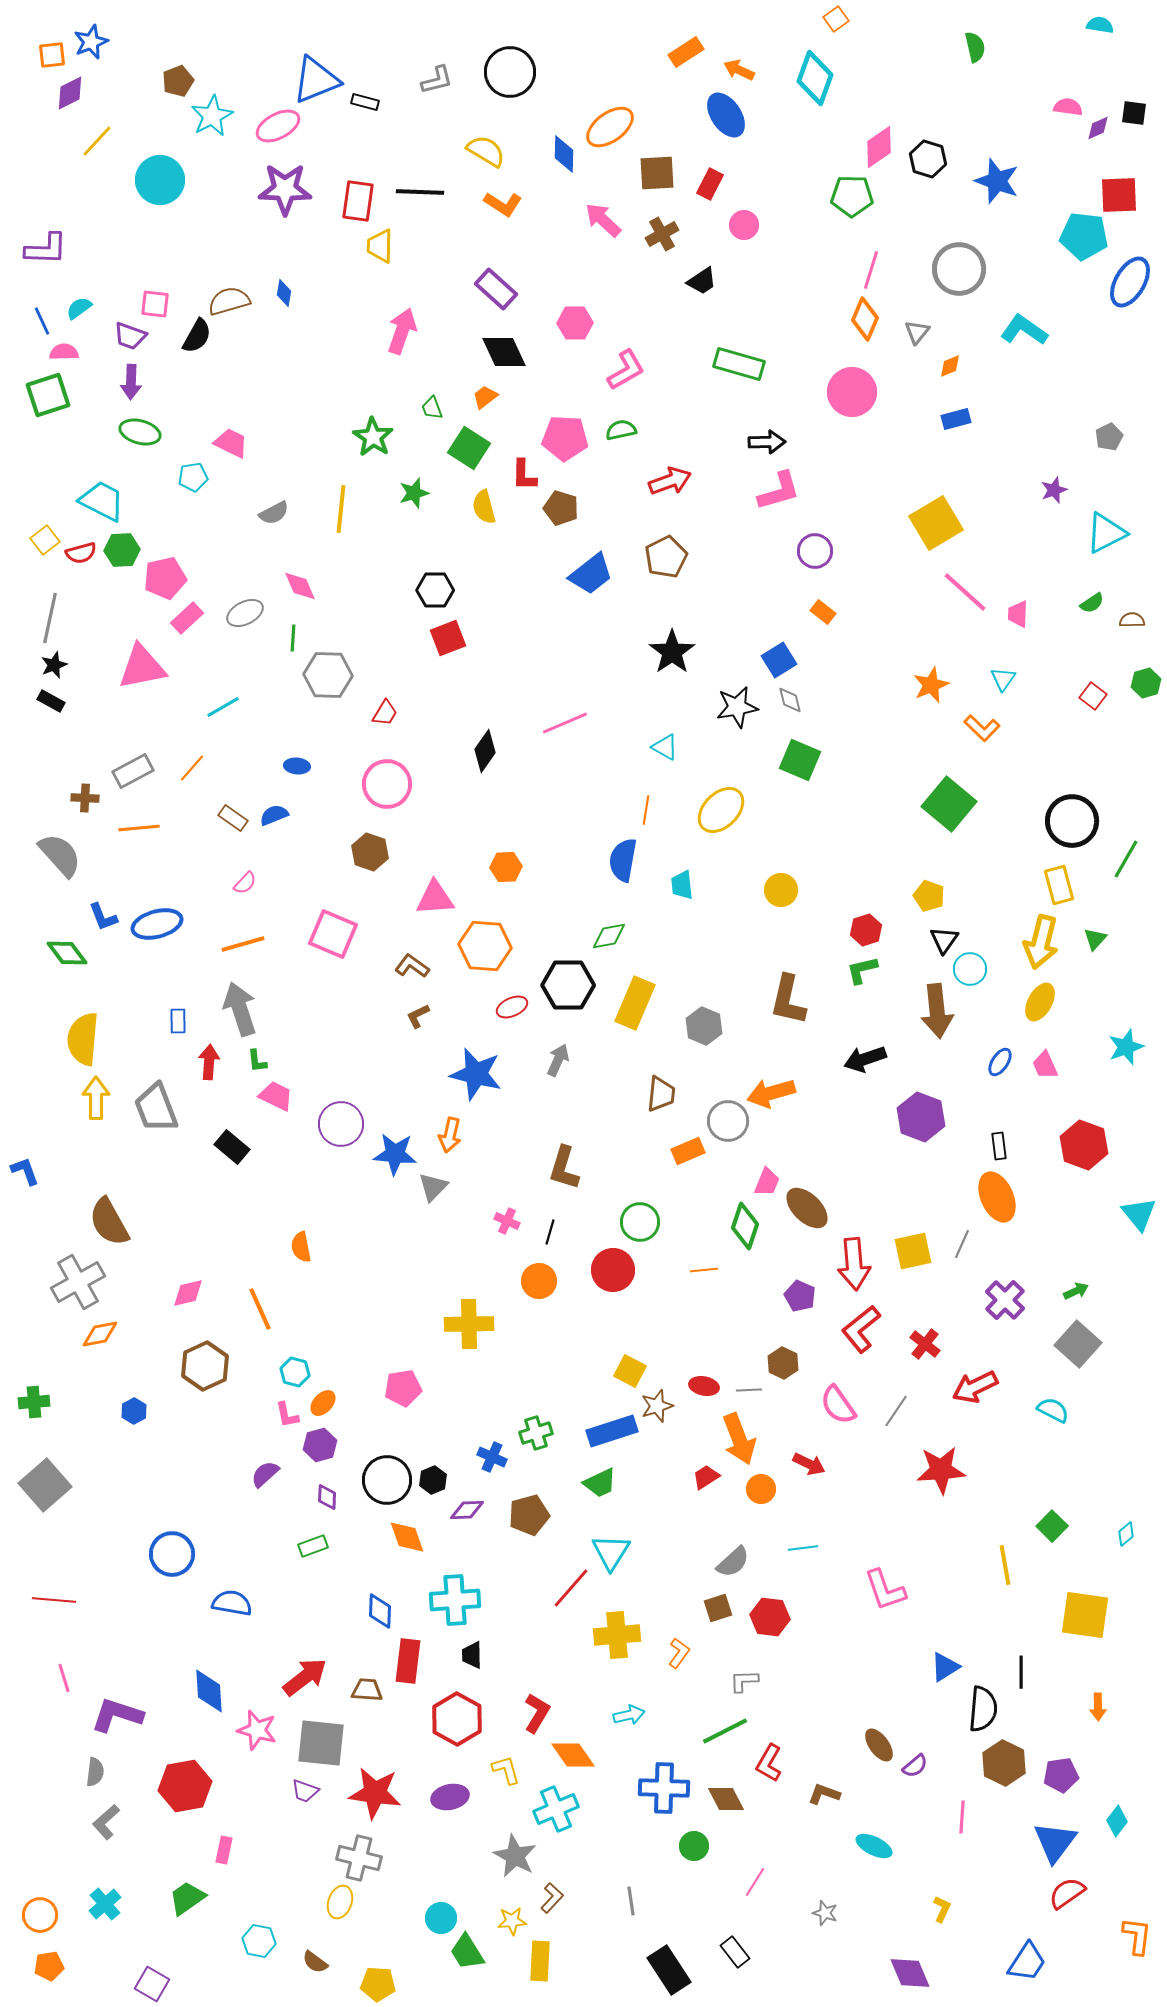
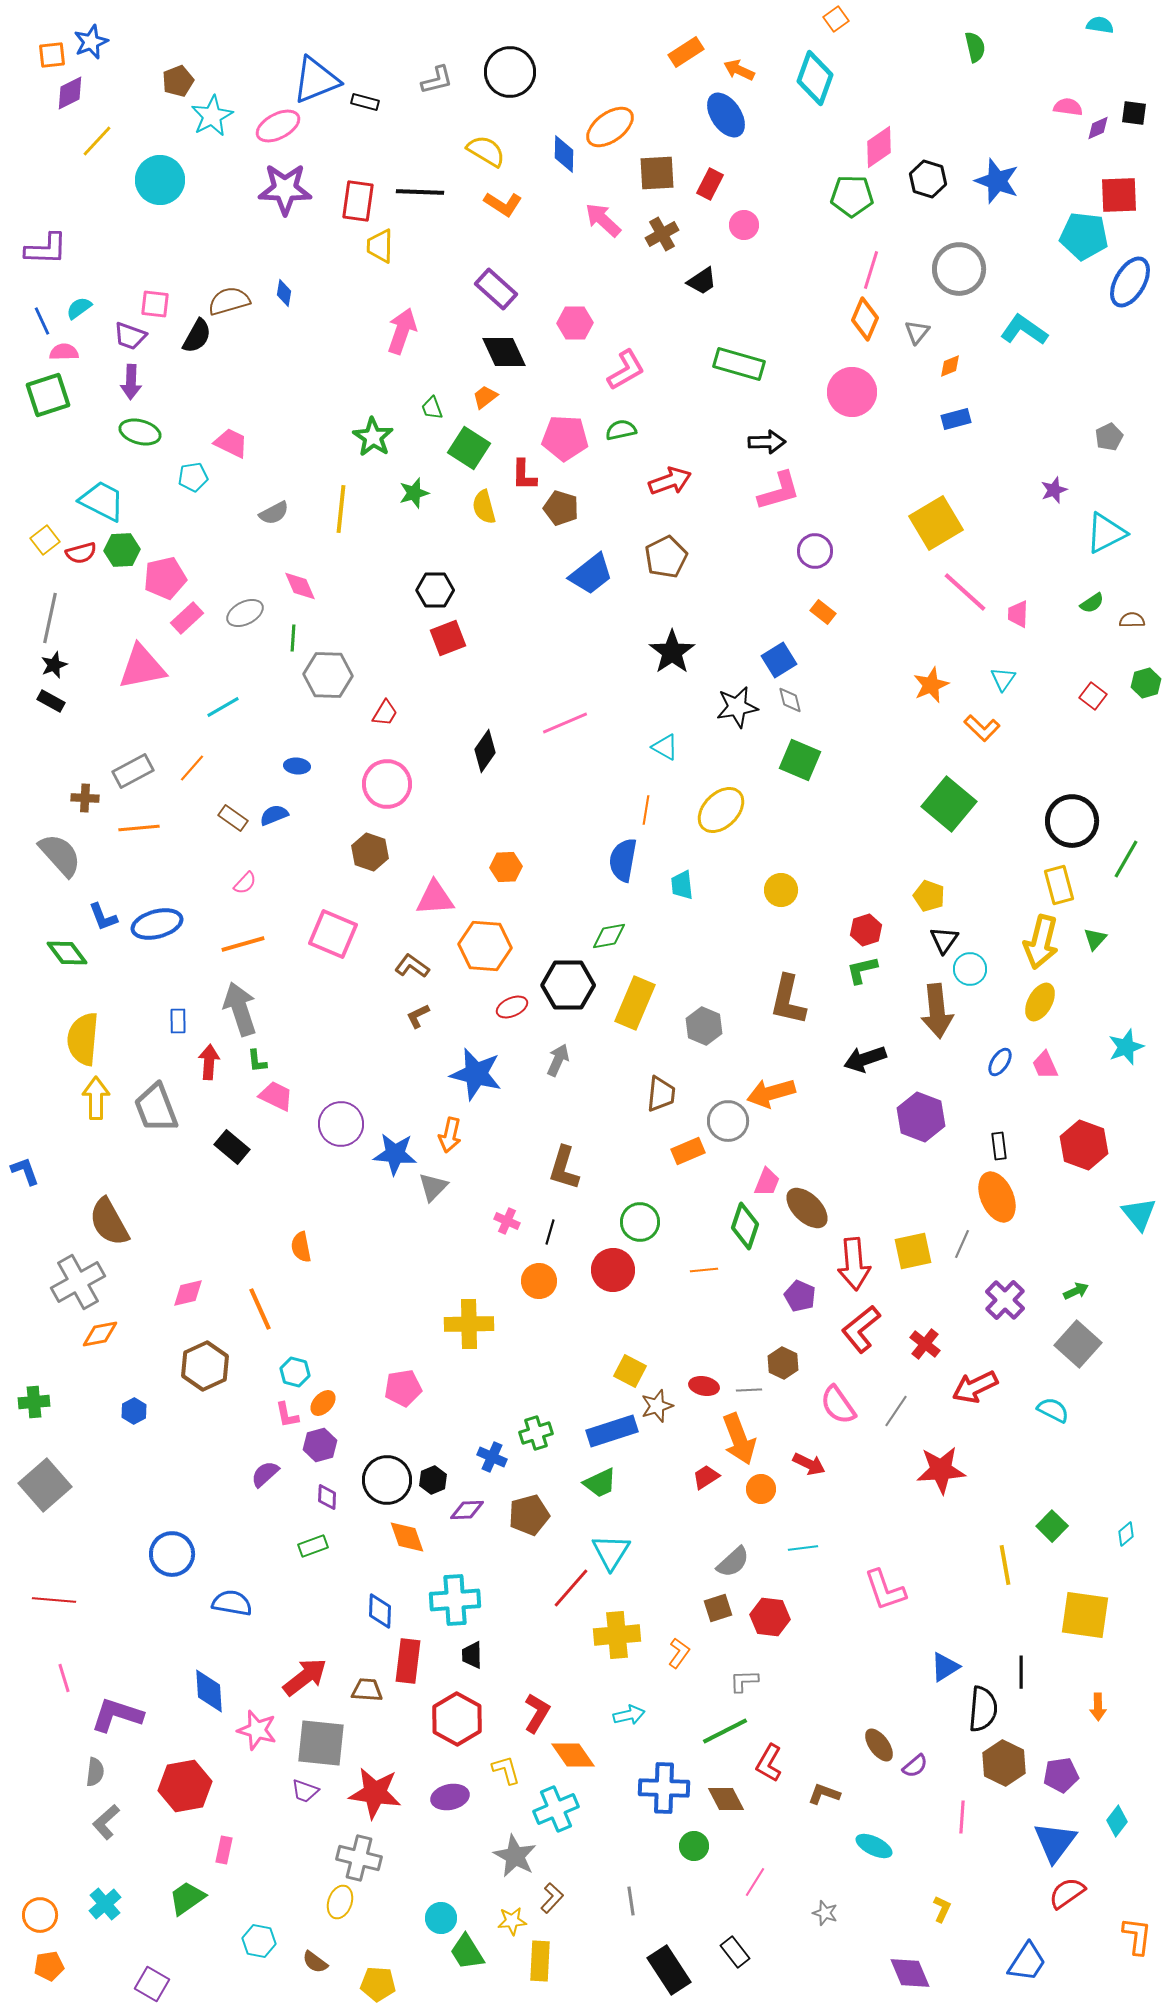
black hexagon at (928, 159): moved 20 px down
